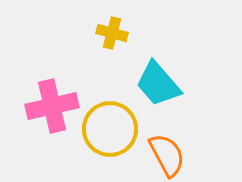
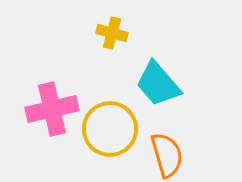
pink cross: moved 3 px down
orange semicircle: rotated 12 degrees clockwise
